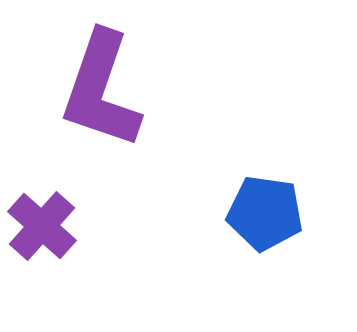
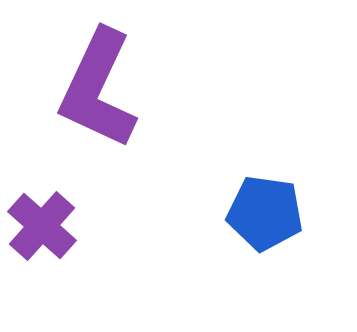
purple L-shape: moved 3 px left, 1 px up; rotated 6 degrees clockwise
